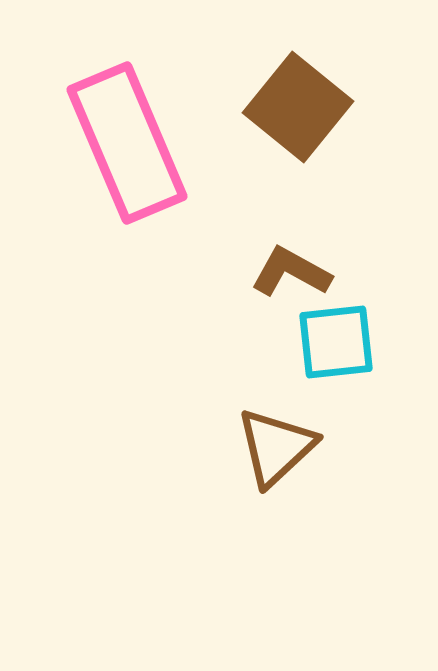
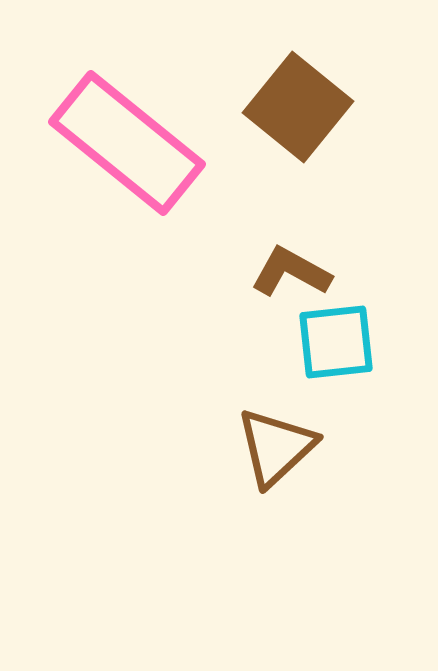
pink rectangle: rotated 28 degrees counterclockwise
